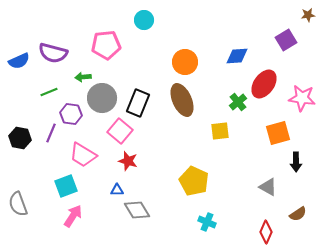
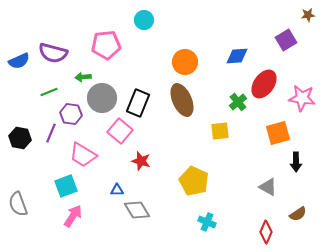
red star: moved 13 px right
